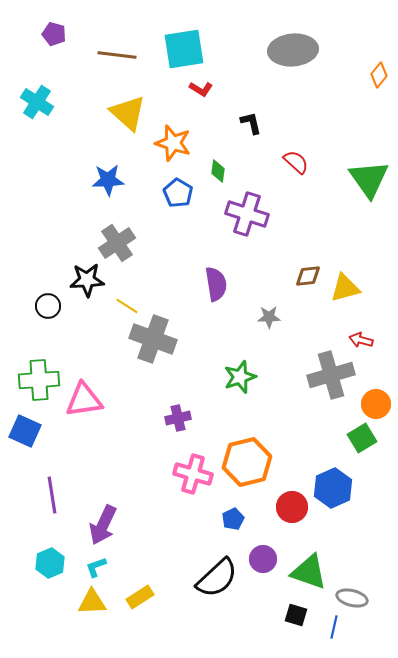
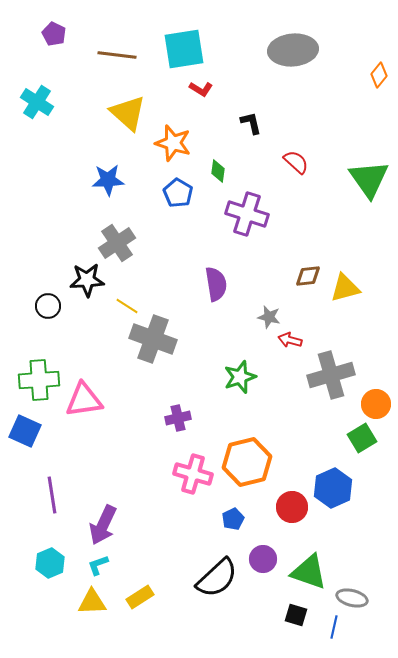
purple pentagon at (54, 34): rotated 10 degrees clockwise
gray star at (269, 317): rotated 15 degrees clockwise
red arrow at (361, 340): moved 71 px left
cyan L-shape at (96, 567): moved 2 px right, 2 px up
